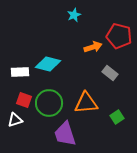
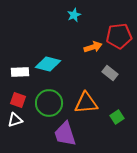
red pentagon: rotated 20 degrees counterclockwise
red square: moved 6 px left
